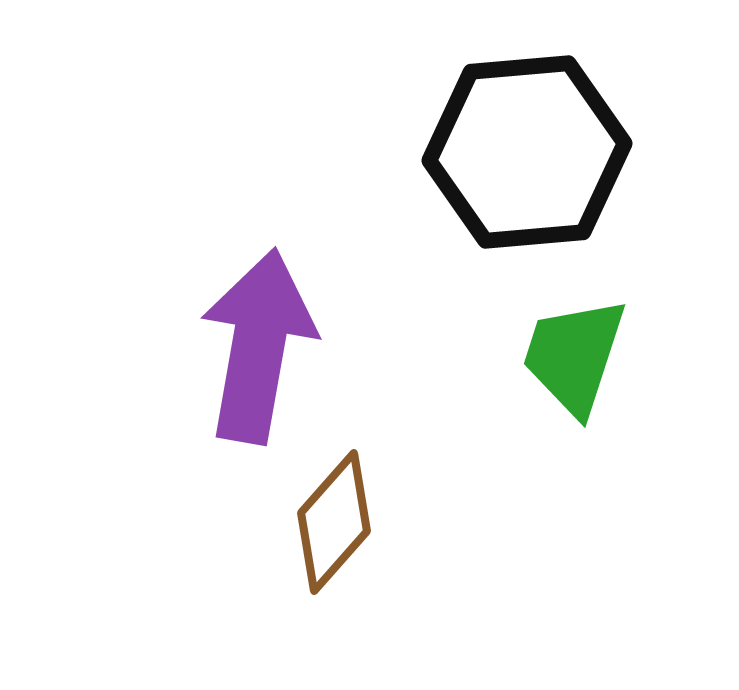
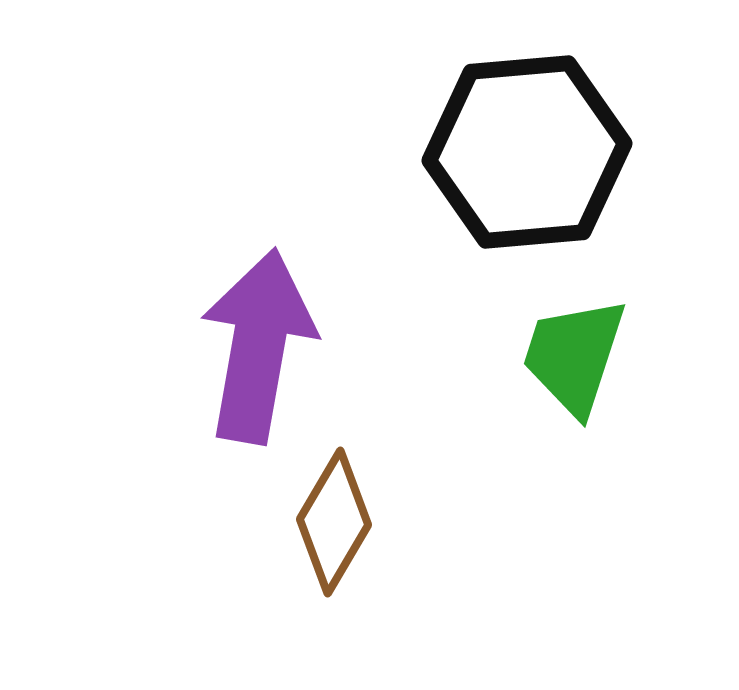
brown diamond: rotated 11 degrees counterclockwise
